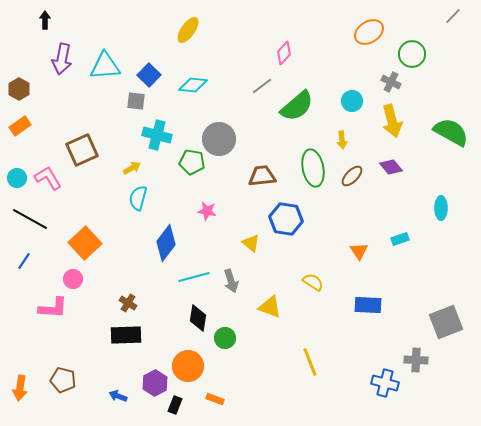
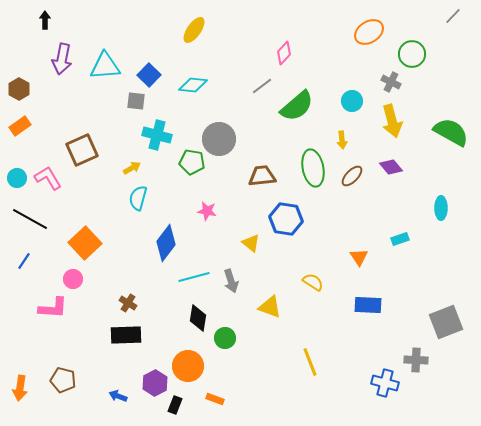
yellow ellipse at (188, 30): moved 6 px right
orange triangle at (359, 251): moved 6 px down
